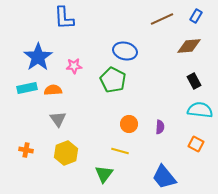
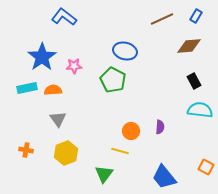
blue L-shape: moved 1 px up; rotated 130 degrees clockwise
blue star: moved 4 px right
orange circle: moved 2 px right, 7 px down
orange square: moved 10 px right, 23 px down
